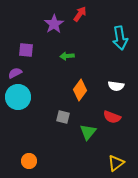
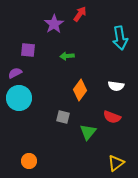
purple square: moved 2 px right
cyan circle: moved 1 px right, 1 px down
